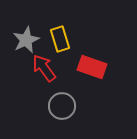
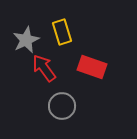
yellow rectangle: moved 2 px right, 7 px up
